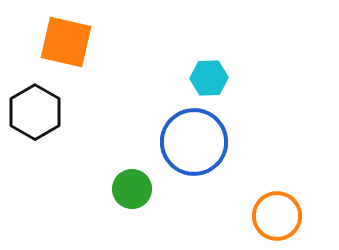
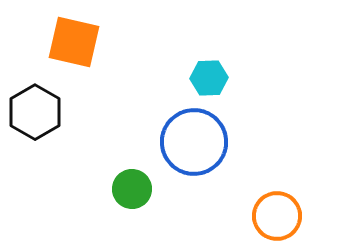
orange square: moved 8 px right
